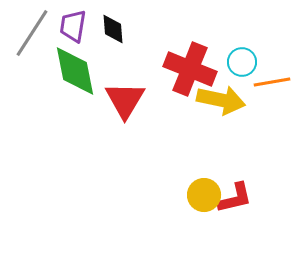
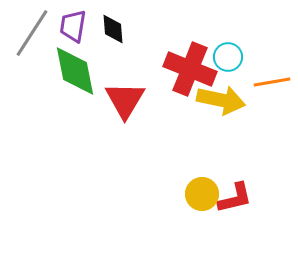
cyan circle: moved 14 px left, 5 px up
yellow circle: moved 2 px left, 1 px up
